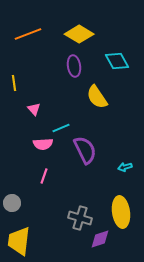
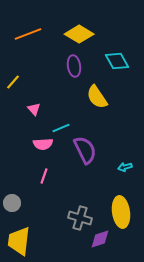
yellow line: moved 1 px left, 1 px up; rotated 49 degrees clockwise
